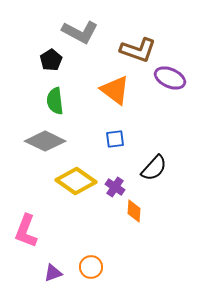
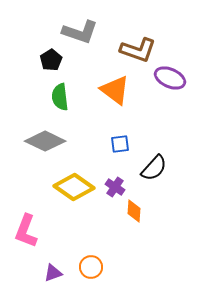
gray L-shape: rotated 9 degrees counterclockwise
green semicircle: moved 5 px right, 4 px up
blue square: moved 5 px right, 5 px down
yellow diamond: moved 2 px left, 6 px down
